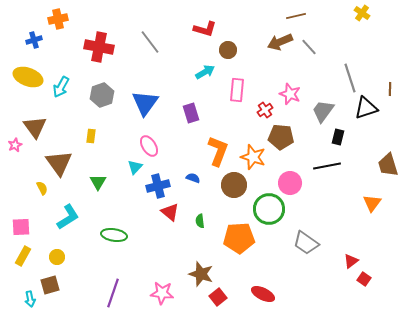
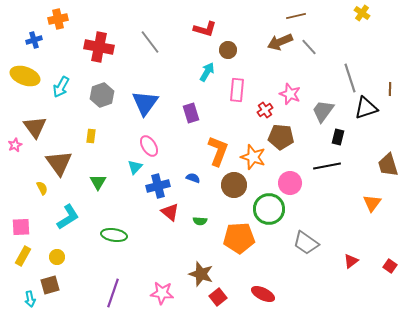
cyan arrow at (205, 72): moved 2 px right; rotated 30 degrees counterclockwise
yellow ellipse at (28, 77): moved 3 px left, 1 px up
green semicircle at (200, 221): rotated 80 degrees counterclockwise
red square at (364, 279): moved 26 px right, 13 px up
